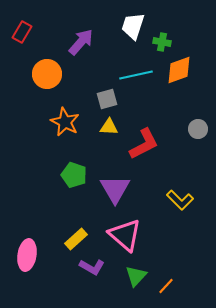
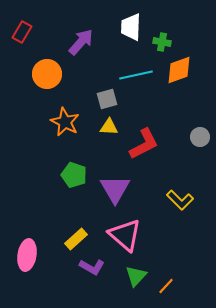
white trapezoid: moved 2 px left, 1 px down; rotated 16 degrees counterclockwise
gray circle: moved 2 px right, 8 px down
